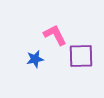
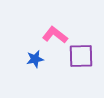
pink L-shape: rotated 25 degrees counterclockwise
